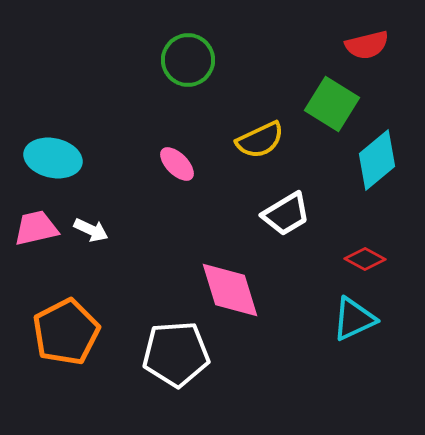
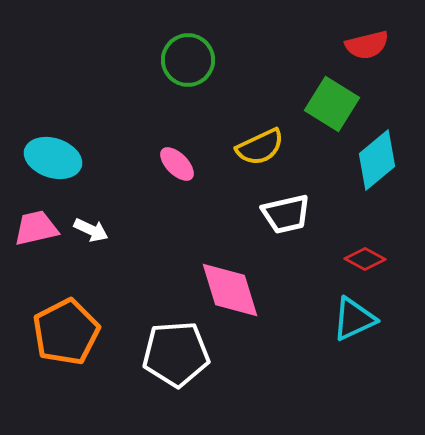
yellow semicircle: moved 7 px down
cyan ellipse: rotated 6 degrees clockwise
white trapezoid: rotated 18 degrees clockwise
